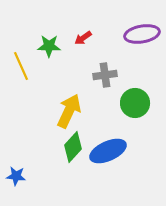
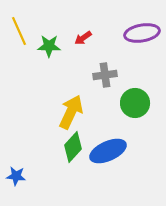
purple ellipse: moved 1 px up
yellow line: moved 2 px left, 35 px up
yellow arrow: moved 2 px right, 1 px down
